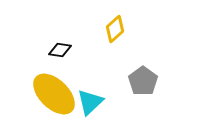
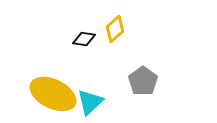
black diamond: moved 24 px right, 11 px up
yellow ellipse: moved 1 px left; rotated 18 degrees counterclockwise
